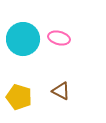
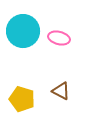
cyan circle: moved 8 px up
yellow pentagon: moved 3 px right, 2 px down
